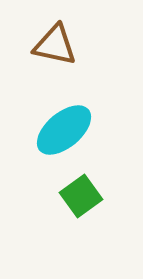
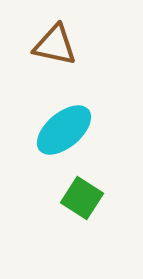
green square: moved 1 px right, 2 px down; rotated 21 degrees counterclockwise
